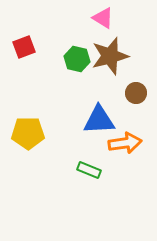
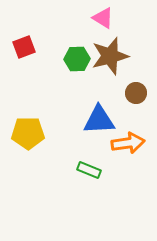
green hexagon: rotated 15 degrees counterclockwise
orange arrow: moved 3 px right
